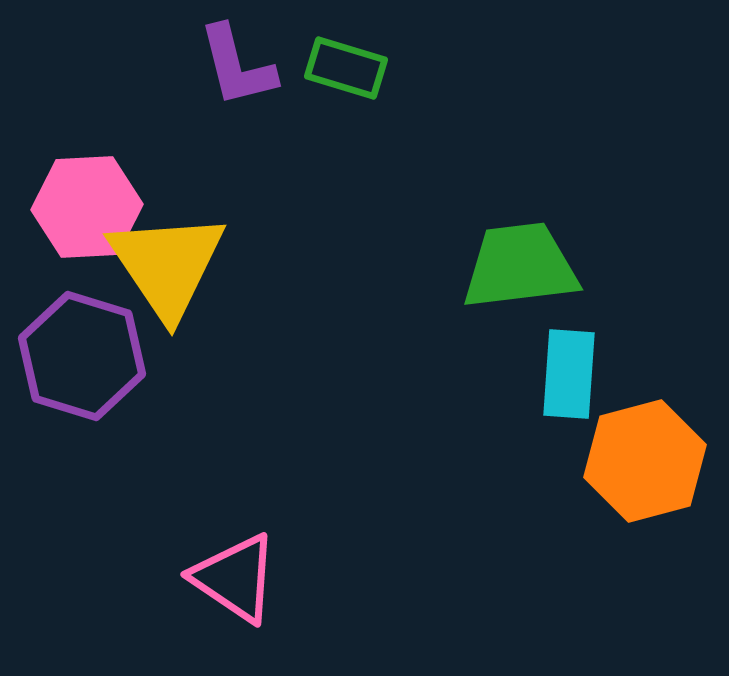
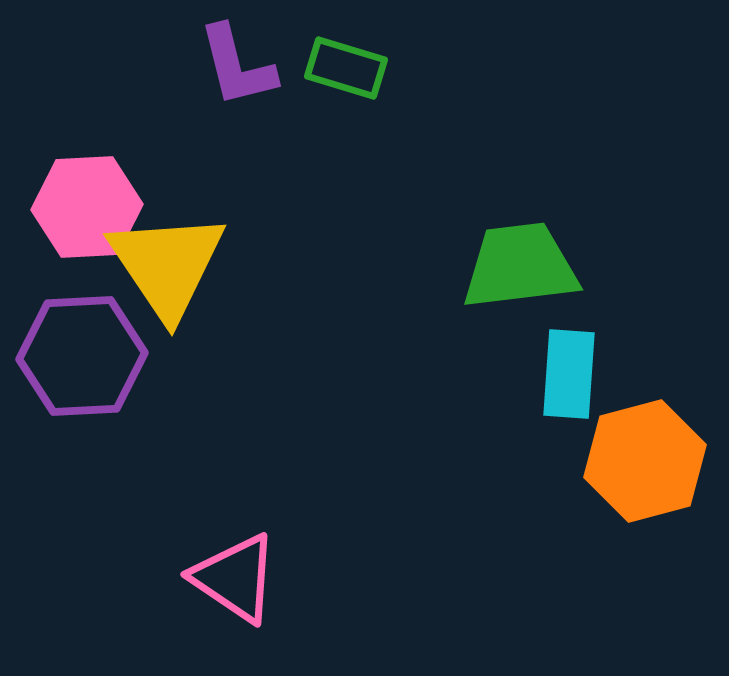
purple hexagon: rotated 20 degrees counterclockwise
